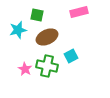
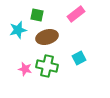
pink rectangle: moved 3 px left, 2 px down; rotated 24 degrees counterclockwise
brown ellipse: rotated 10 degrees clockwise
cyan square: moved 8 px right, 2 px down
pink star: rotated 16 degrees counterclockwise
